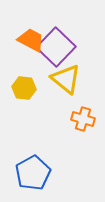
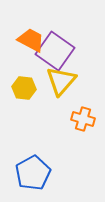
purple square: moved 1 px left, 4 px down; rotated 9 degrees counterclockwise
yellow triangle: moved 5 px left, 2 px down; rotated 32 degrees clockwise
